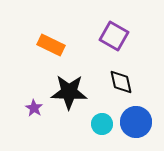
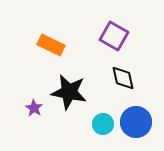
black diamond: moved 2 px right, 4 px up
black star: rotated 9 degrees clockwise
cyan circle: moved 1 px right
